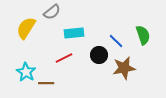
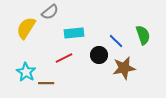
gray semicircle: moved 2 px left
